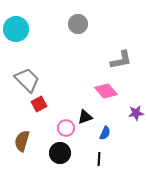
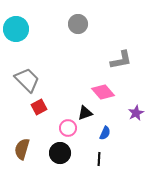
pink diamond: moved 3 px left, 1 px down
red square: moved 3 px down
purple star: rotated 21 degrees counterclockwise
black triangle: moved 4 px up
pink circle: moved 2 px right
brown semicircle: moved 8 px down
